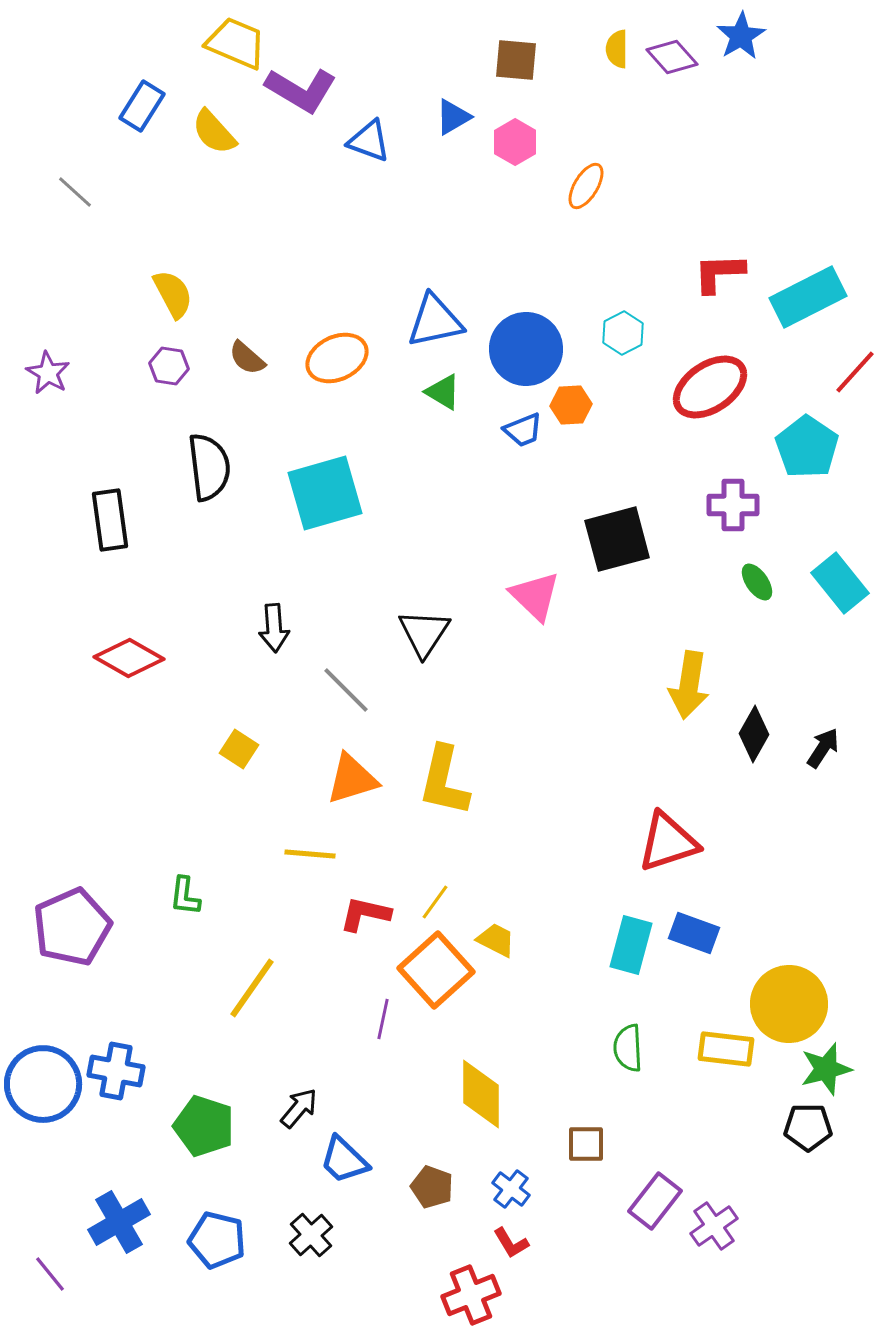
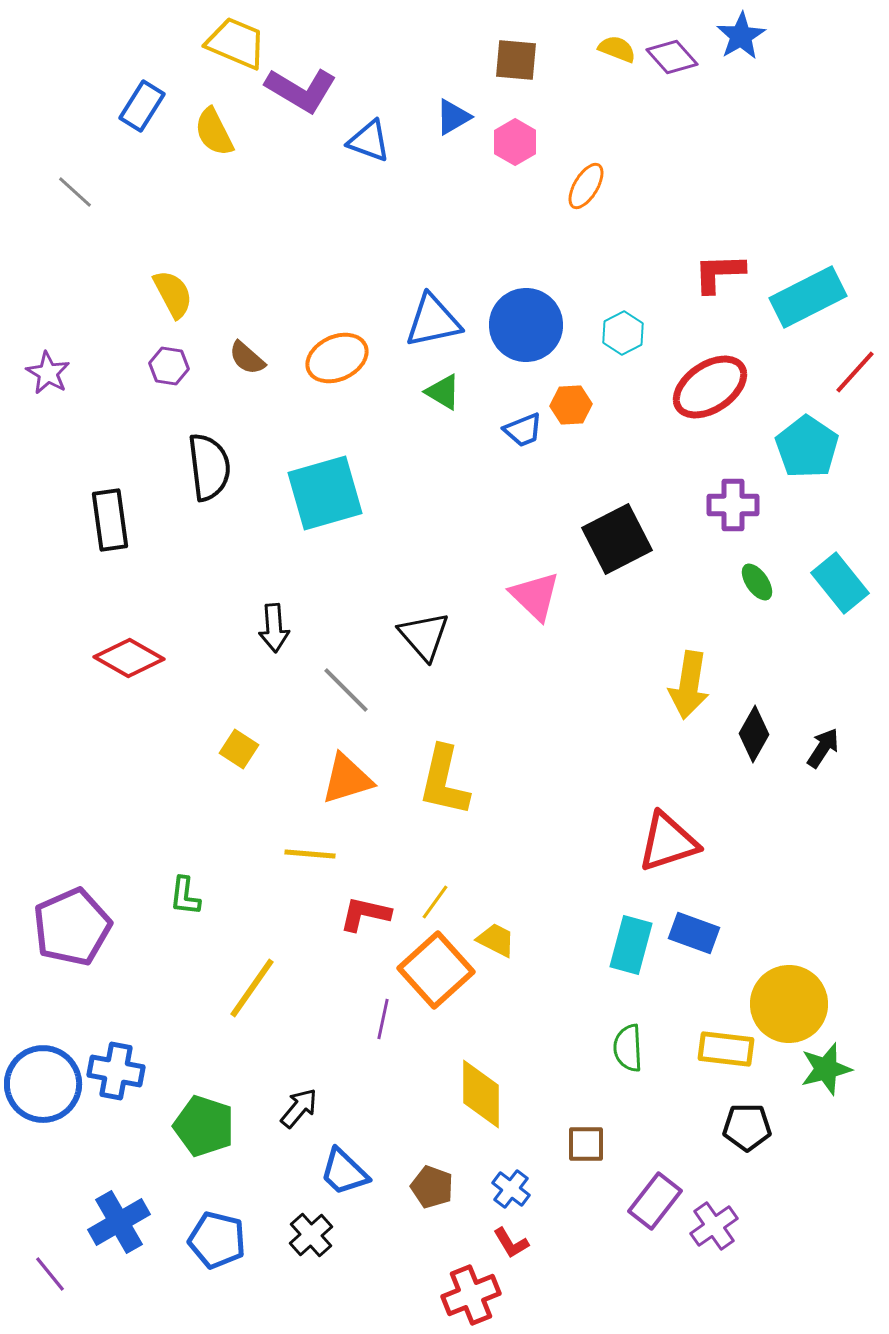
yellow semicircle at (617, 49): rotated 111 degrees clockwise
yellow semicircle at (214, 132): rotated 15 degrees clockwise
blue triangle at (435, 321): moved 2 px left
blue circle at (526, 349): moved 24 px up
black square at (617, 539): rotated 12 degrees counterclockwise
black triangle at (424, 633): moved 3 px down; rotated 14 degrees counterclockwise
orange triangle at (352, 779): moved 5 px left
black pentagon at (808, 1127): moved 61 px left
blue trapezoid at (344, 1160): moved 12 px down
